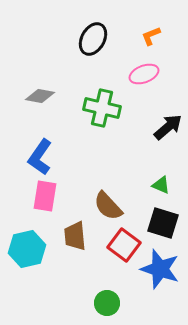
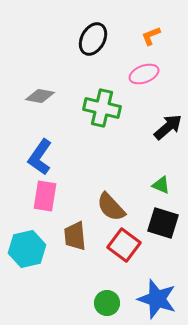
brown semicircle: moved 3 px right, 1 px down
blue star: moved 3 px left, 30 px down
